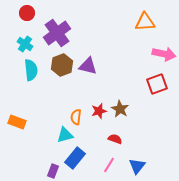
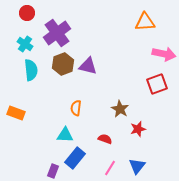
brown hexagon: moved 1 px right, 1 px up
red star: moved 39 px right, 18 px down
orange semicircle: moved 9 px up
orange rectangle: moved 1 px left, 9 px up
cyan triangle: rotated 18 degrees clockwise
red semicircle: moved 10 px left
pink line: moved 1 px right, 3 px down
